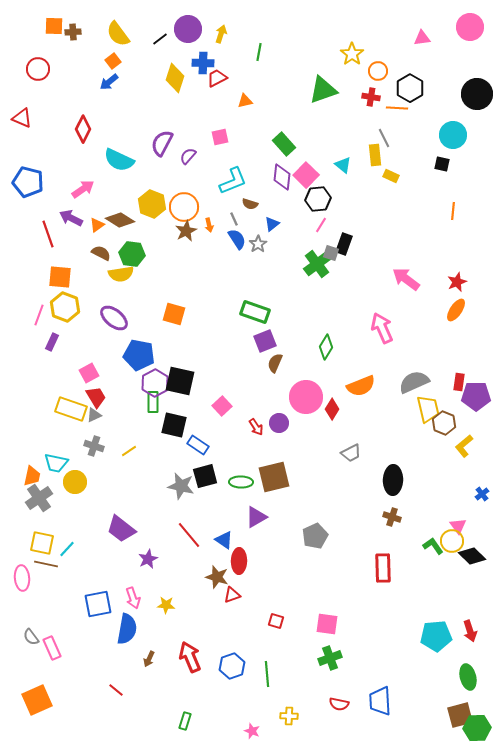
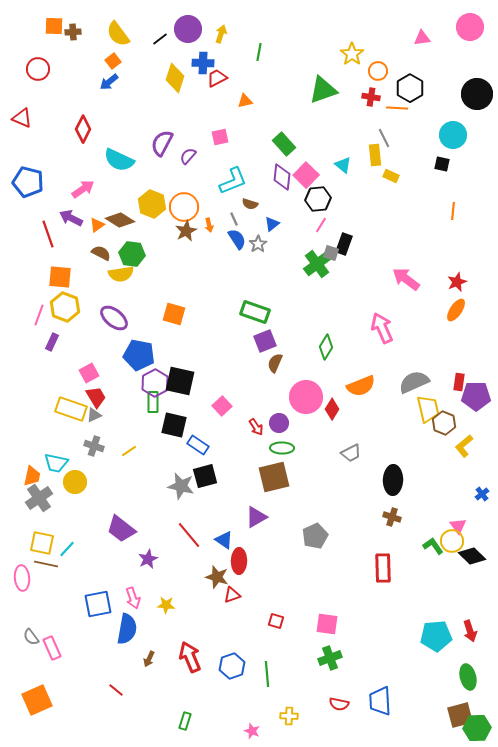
green ellipse at (241, 482): moved 41 px right, 34 px up
